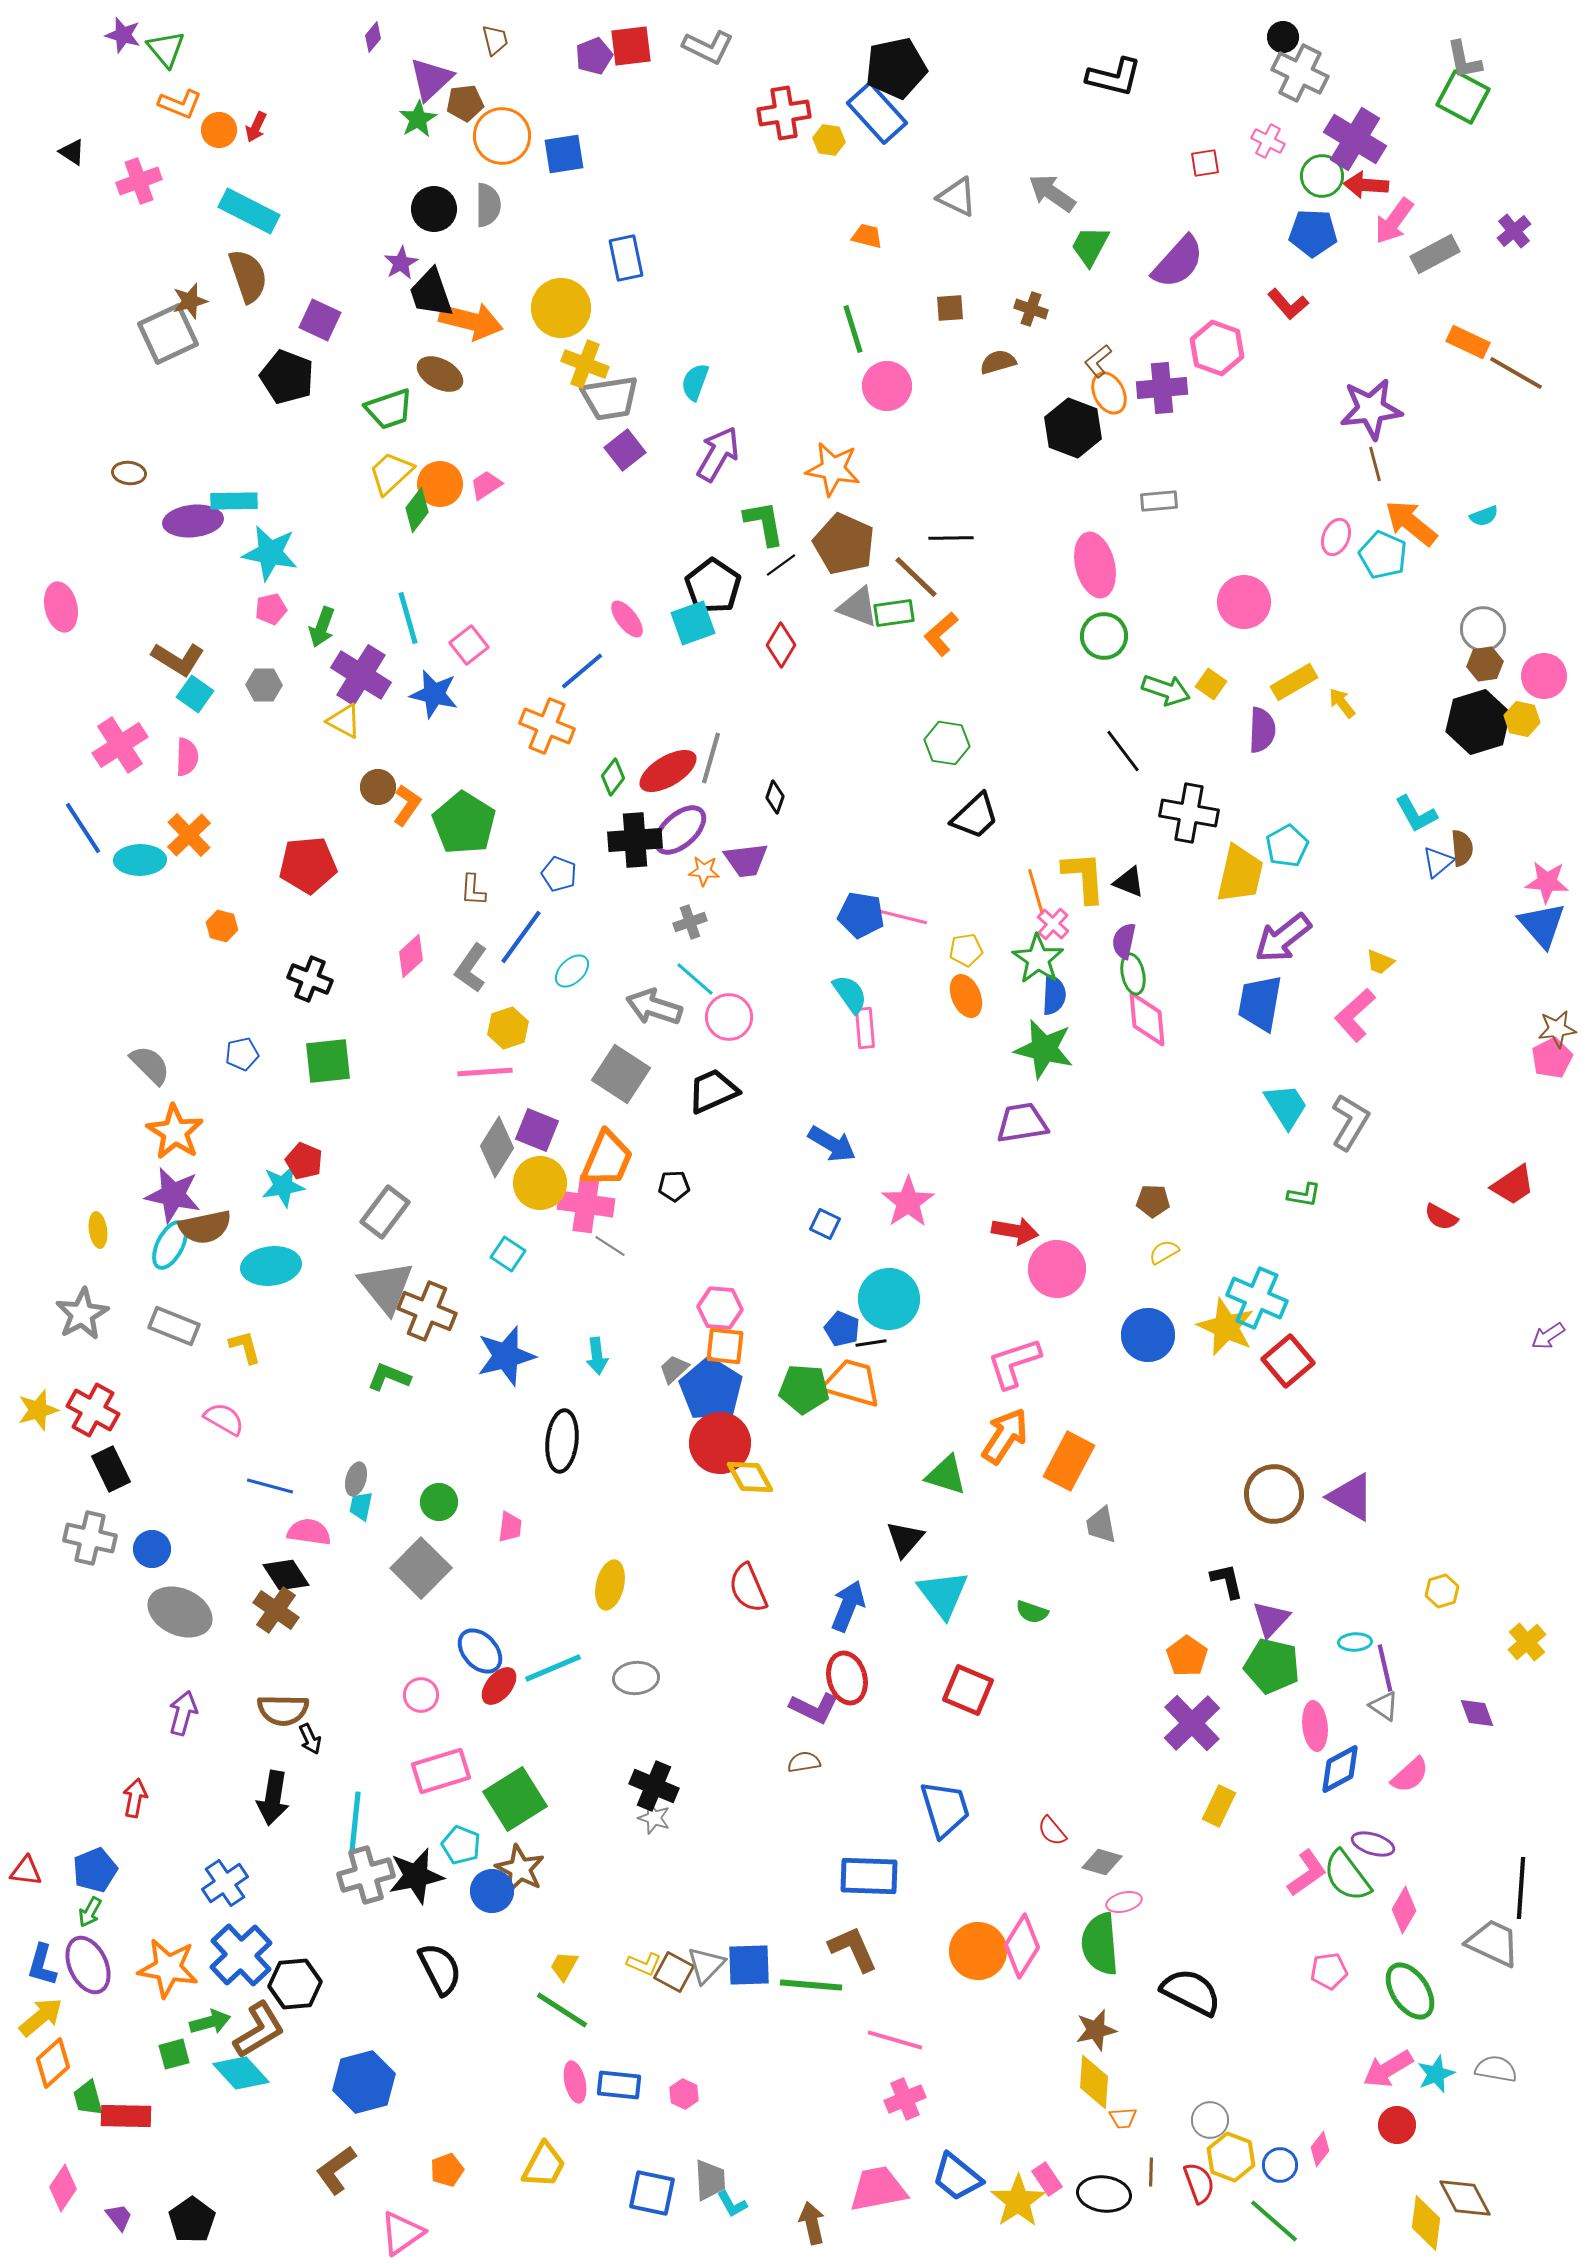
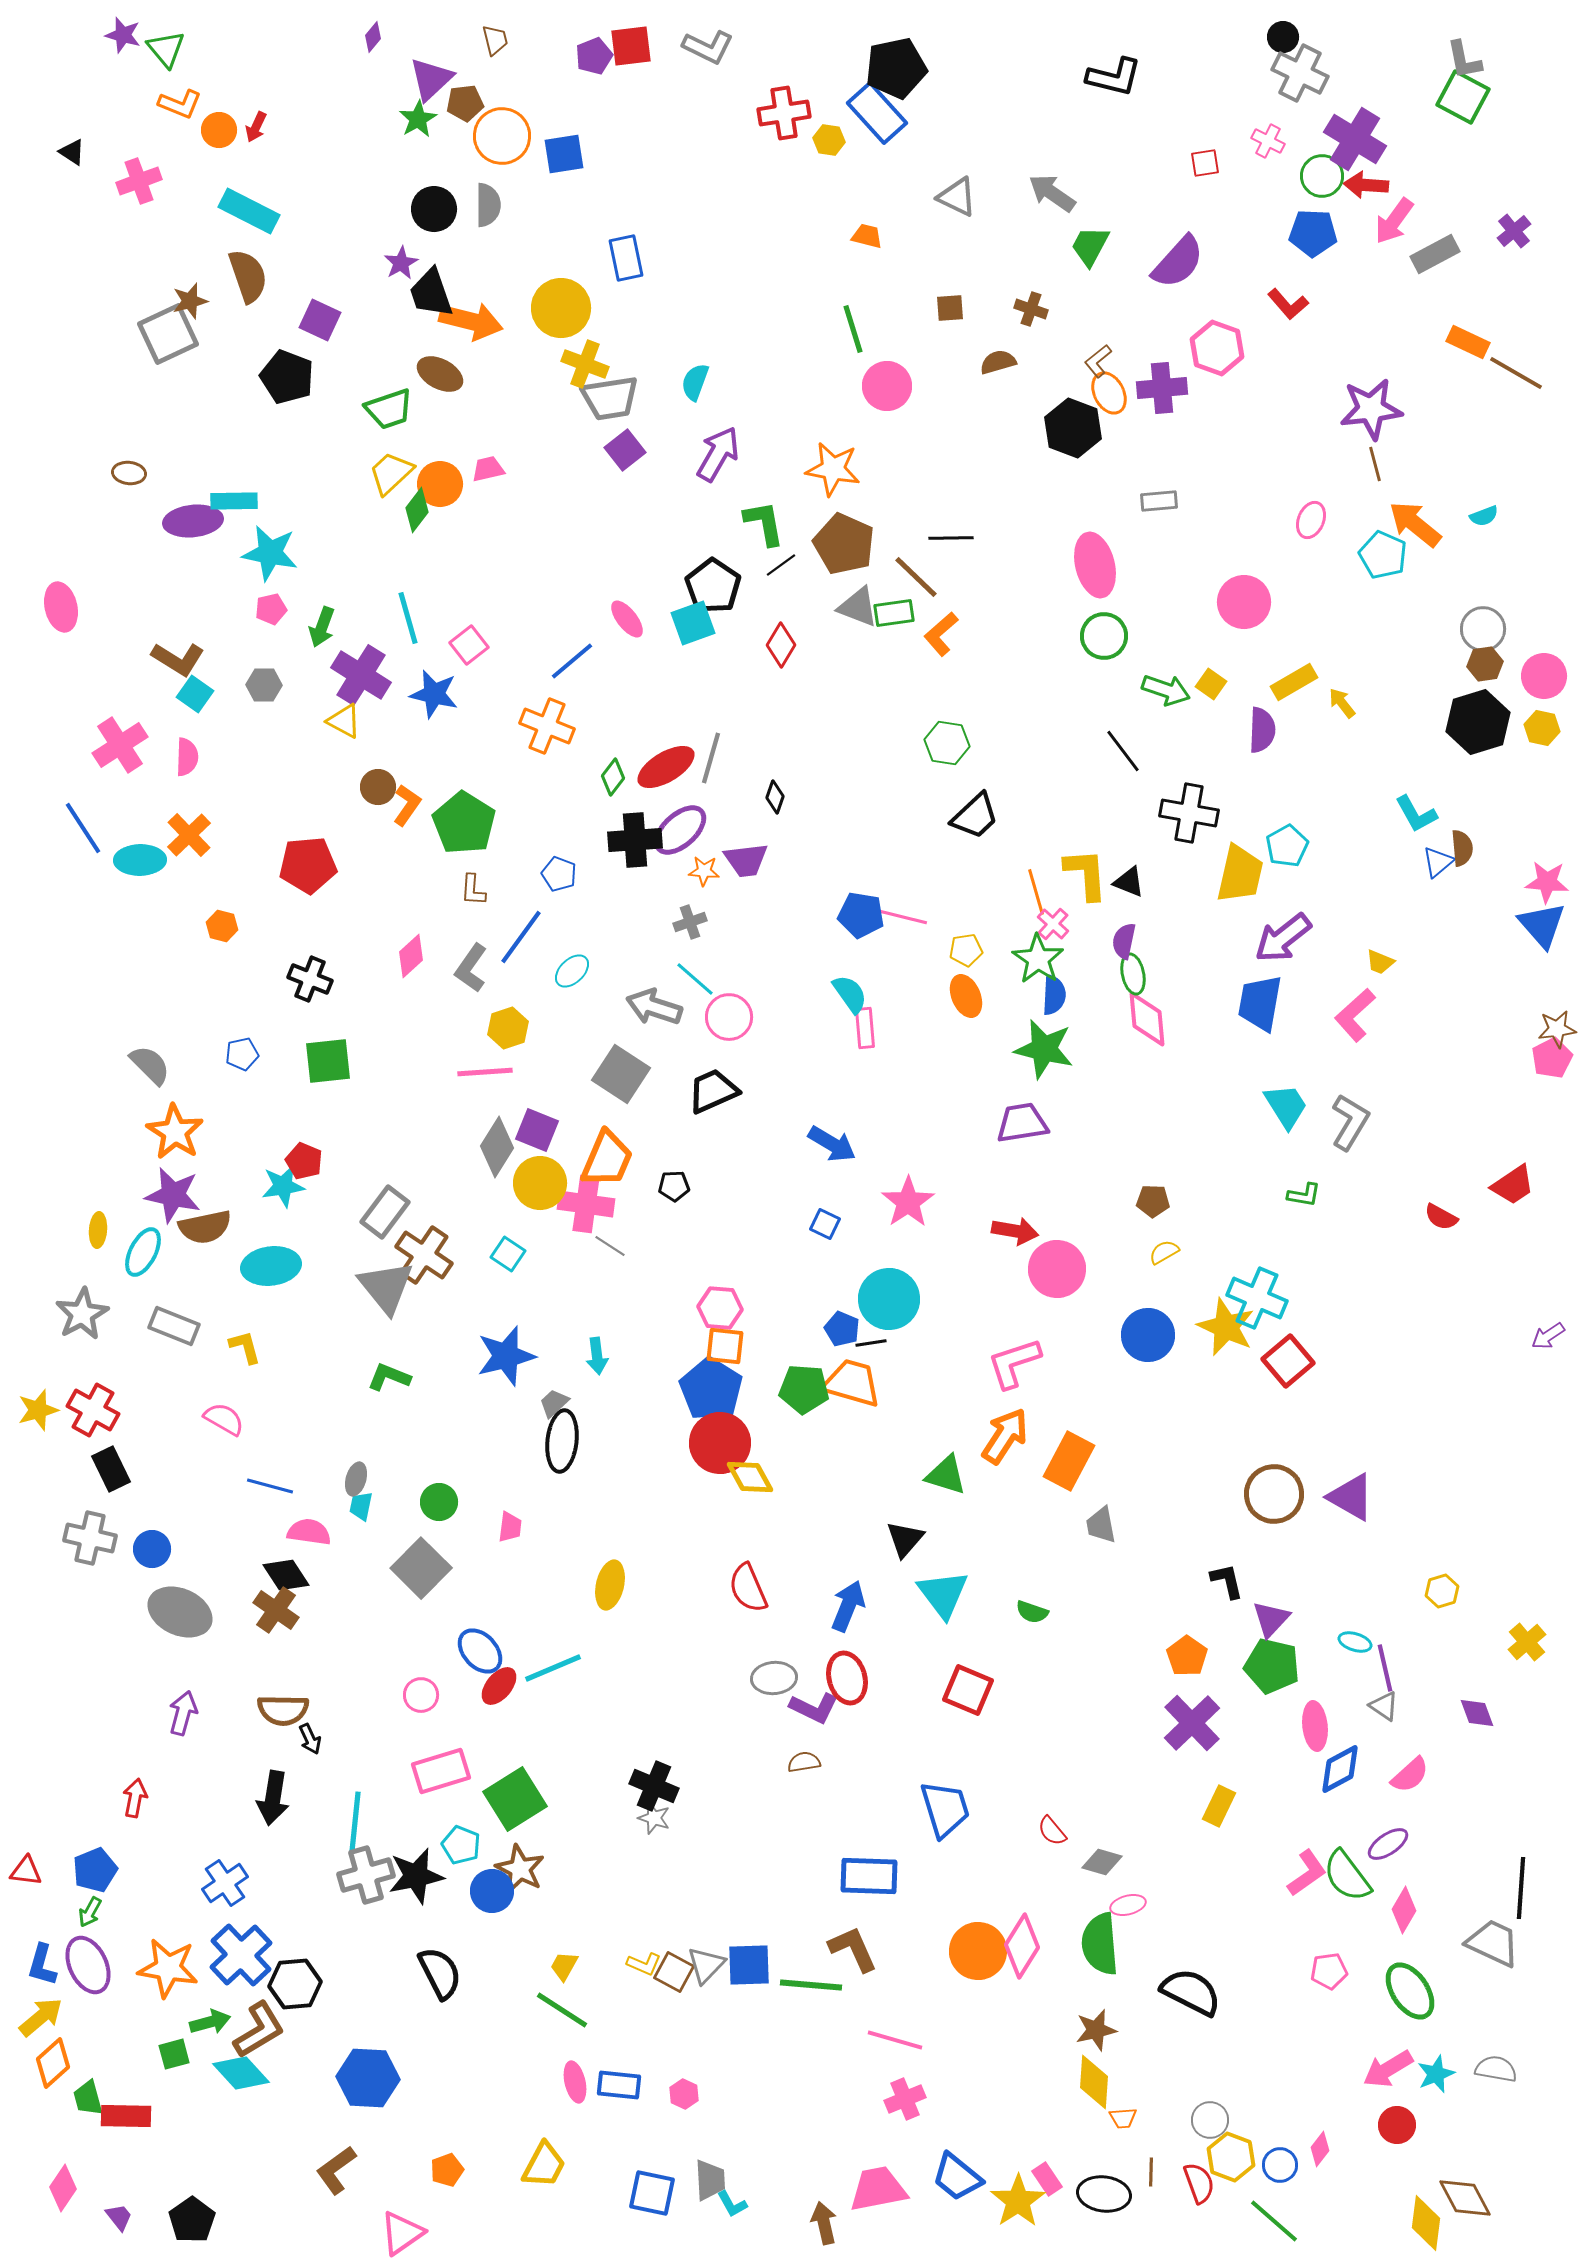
pink trapezoid at (486, 485): moved 2 px right, 16 px up; rotated 20 degrees clockwise
orange arrow at (1411, 523): moved 4 px right, 1 px down
pink ellipse at (1336, 537): moved 25 px left, 17 px up
blue line at (582, 671): moved 10 px left, 10 px up
yellow hexagon at (1522, 719): moved 20 px right, 9 px down
red ellipse at (668, 771): moved 2 px left, 4 px up
yellow L-shape at (1084, 877): moved 2 px right, 3 px up
yellow ellipse at (98, 1230): rotated 12 degrees clockwise
cyan ellipse at (170, 1245): moved 27 px left, 7 px down
brown cross at (427, 1311): moved 3 px left, 56 px up; rotated 12 degrees clockwise
gray trapezoid at (674, 1369): moved 120 px left, 34 px down
cyan ellipse at (1355, 1642): rotated 20 degrees clockwise
gray ellipse at (636, 1678): moved 138 px right
purple ellipse at (1373, 1844): moved 15 px right; rotated 51 degrees counterclockwise
pink ellipse at (1124, 1902): moved 4 px right, 3 px down
black semicircle at (440, 1969): moved 4 px down
blue hexagon at (364, 2082): moved 4 px right, 4 px up; rotated 18 degrees clockwise
brown arrow at (812, 2223): moved 12 px right
